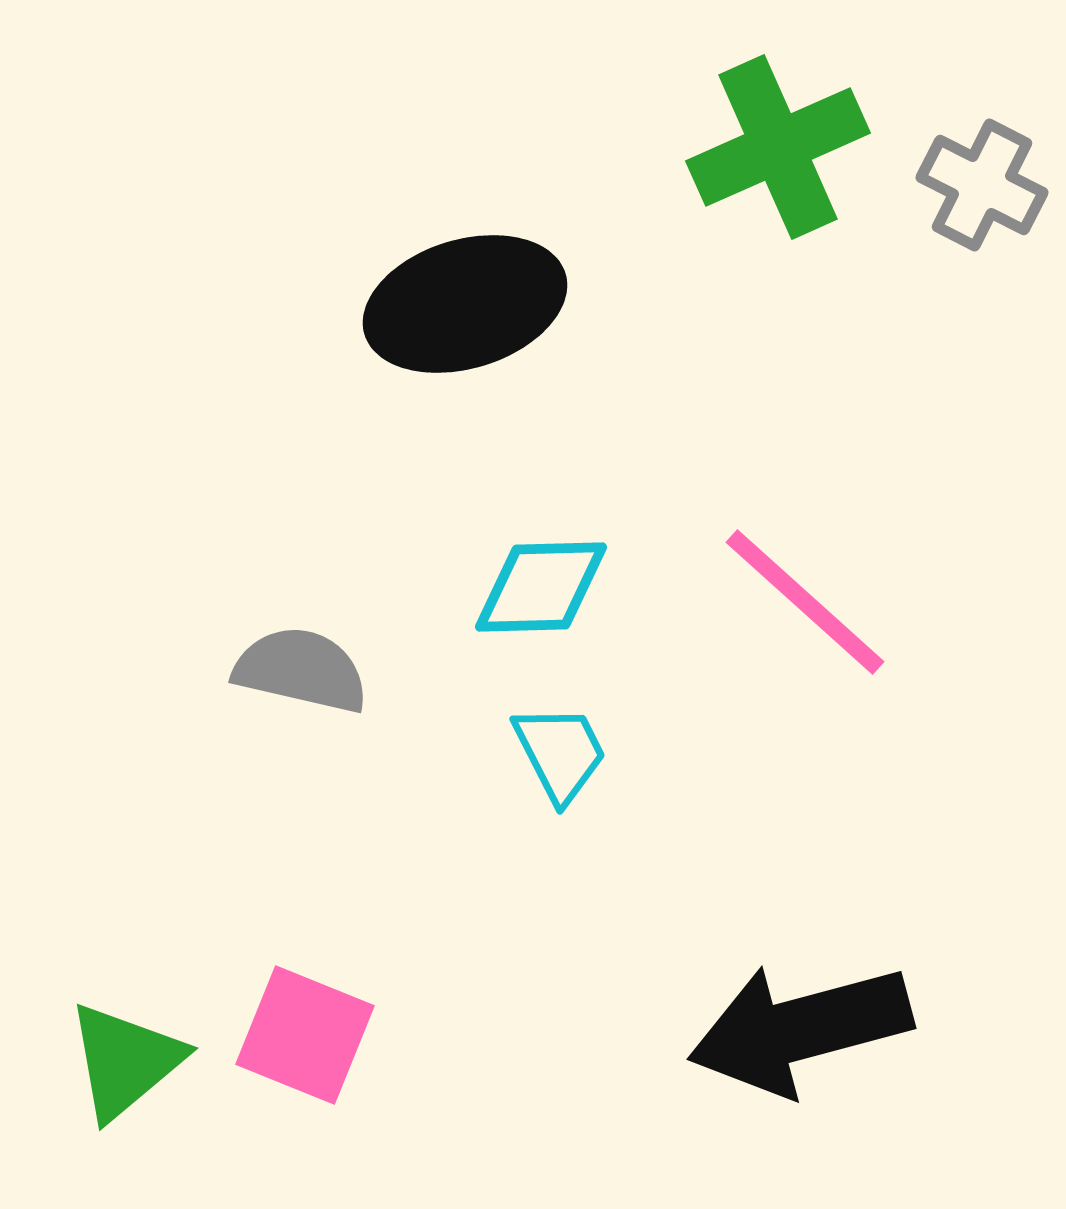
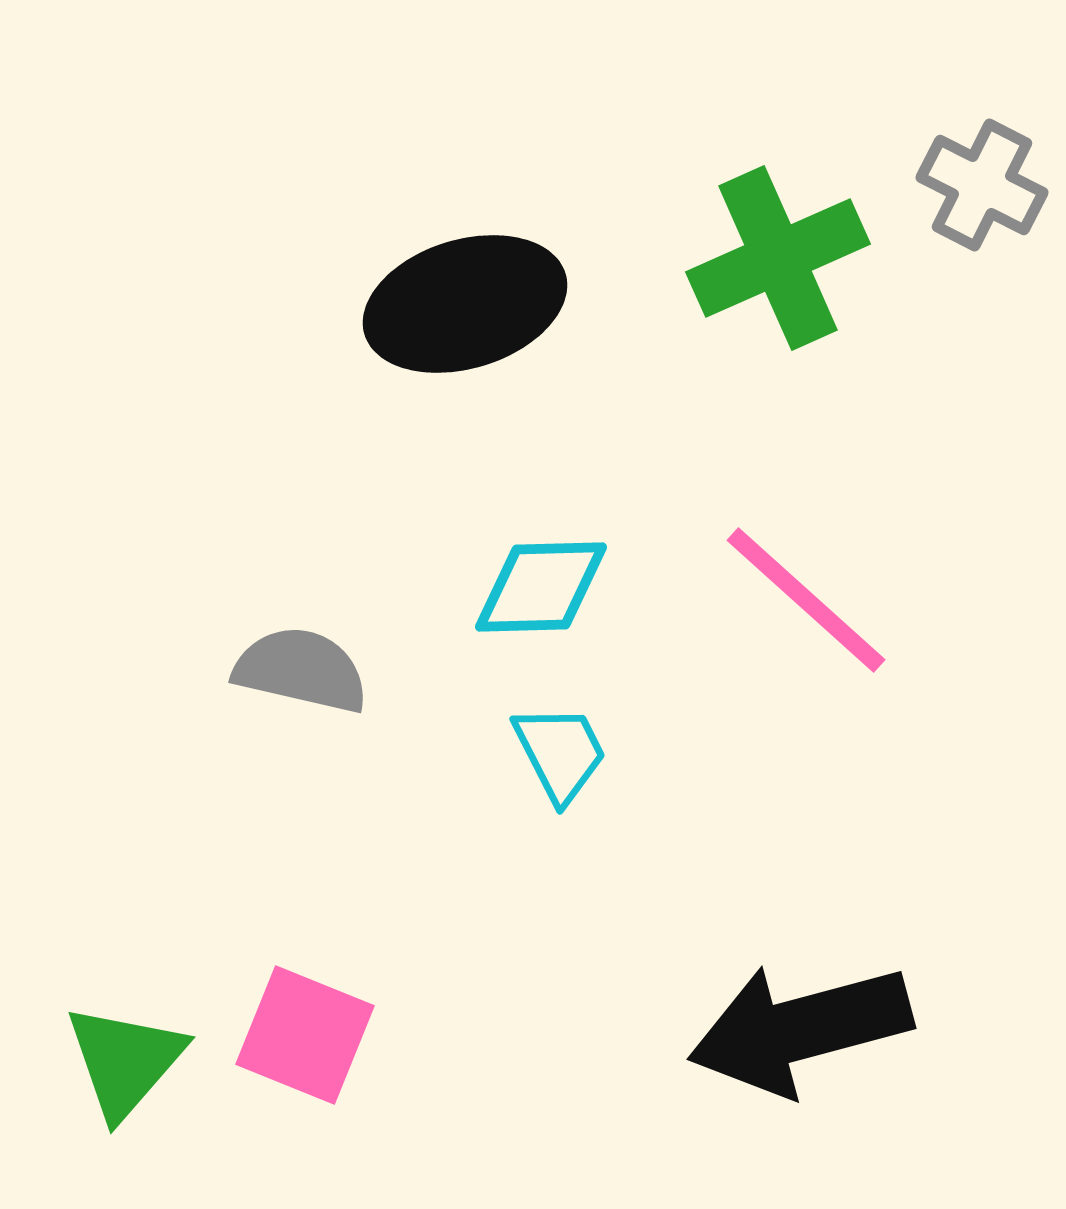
green cross: moved 111 px down
pink line: moved 1 px right, 2 px up
green triangle: rotated 9 degrees counterclockwise
